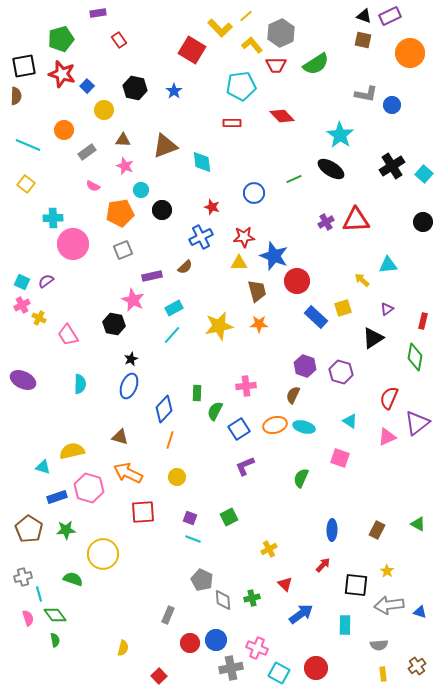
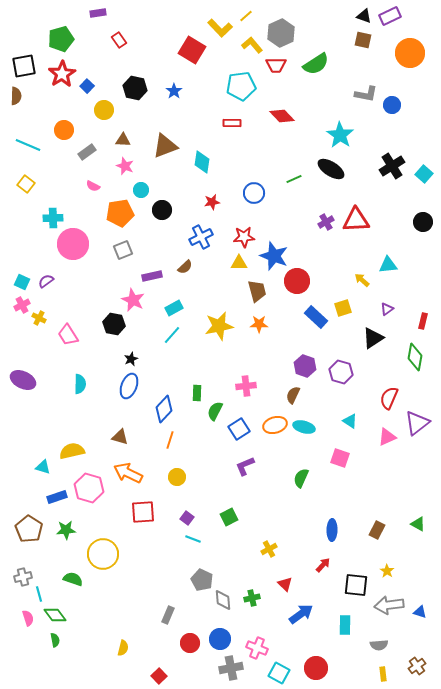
red star at (62, 74): rotated 24 degrees clockwise
cyan diamond at (202, 162): rotated 15 degrees clockwise
red star at (212, 207): moved 5 px up; rotated 28 degrees counterclockwise
purple square at (190, 518): moved 3 px left; rotated 16 degrees clockwise
blue circle at (216, 640): moved 4 px right, 1 px up
